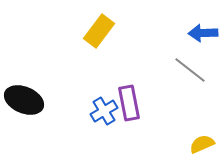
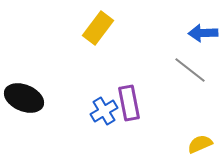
yellow rectangle: moved 1 px left, 3 px up
black ellipse: moved 2 px up
yellow semicircle: moved 2 px left
